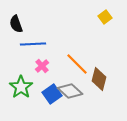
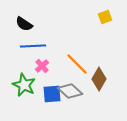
yellow square: rotated 16 degrees clockwise
black semicircle: moved 8 px right; rotated 36 degrees counterclockwise
blue line: moved 2 px down
brown diamond: rotated 15 degrees clockwise
green star: moved 3 px right, 2 px up; rotated 10 degrees counterclockwise
blue square: rotated 30 degrees clockwise
